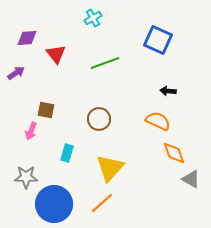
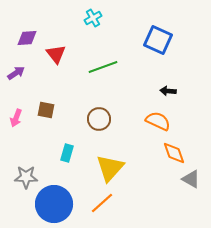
green line: moved 2 px left, 4 px down
pink arrow: moved 15 px left, 13 px up
